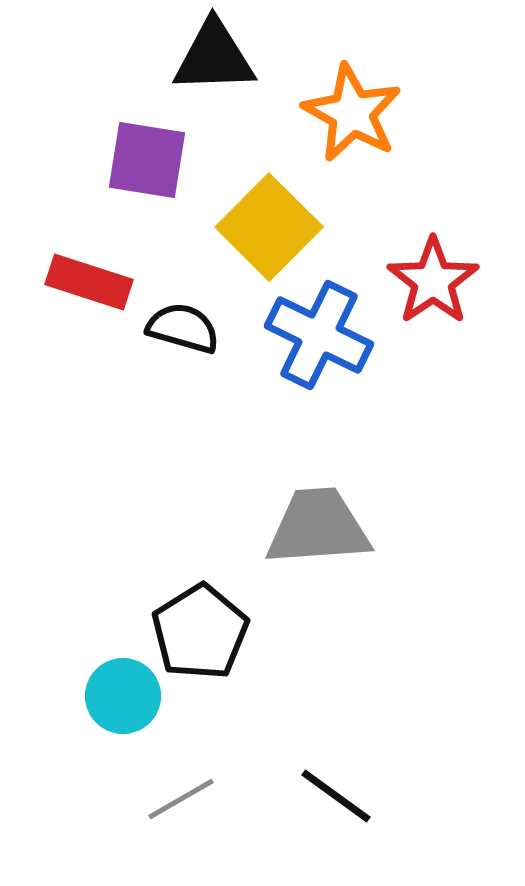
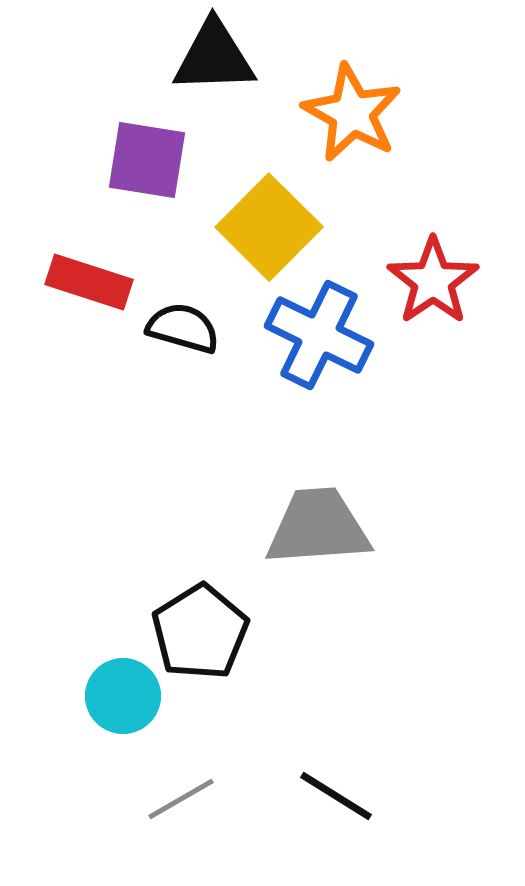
black line: rotated 4 degrees counterclockwise
